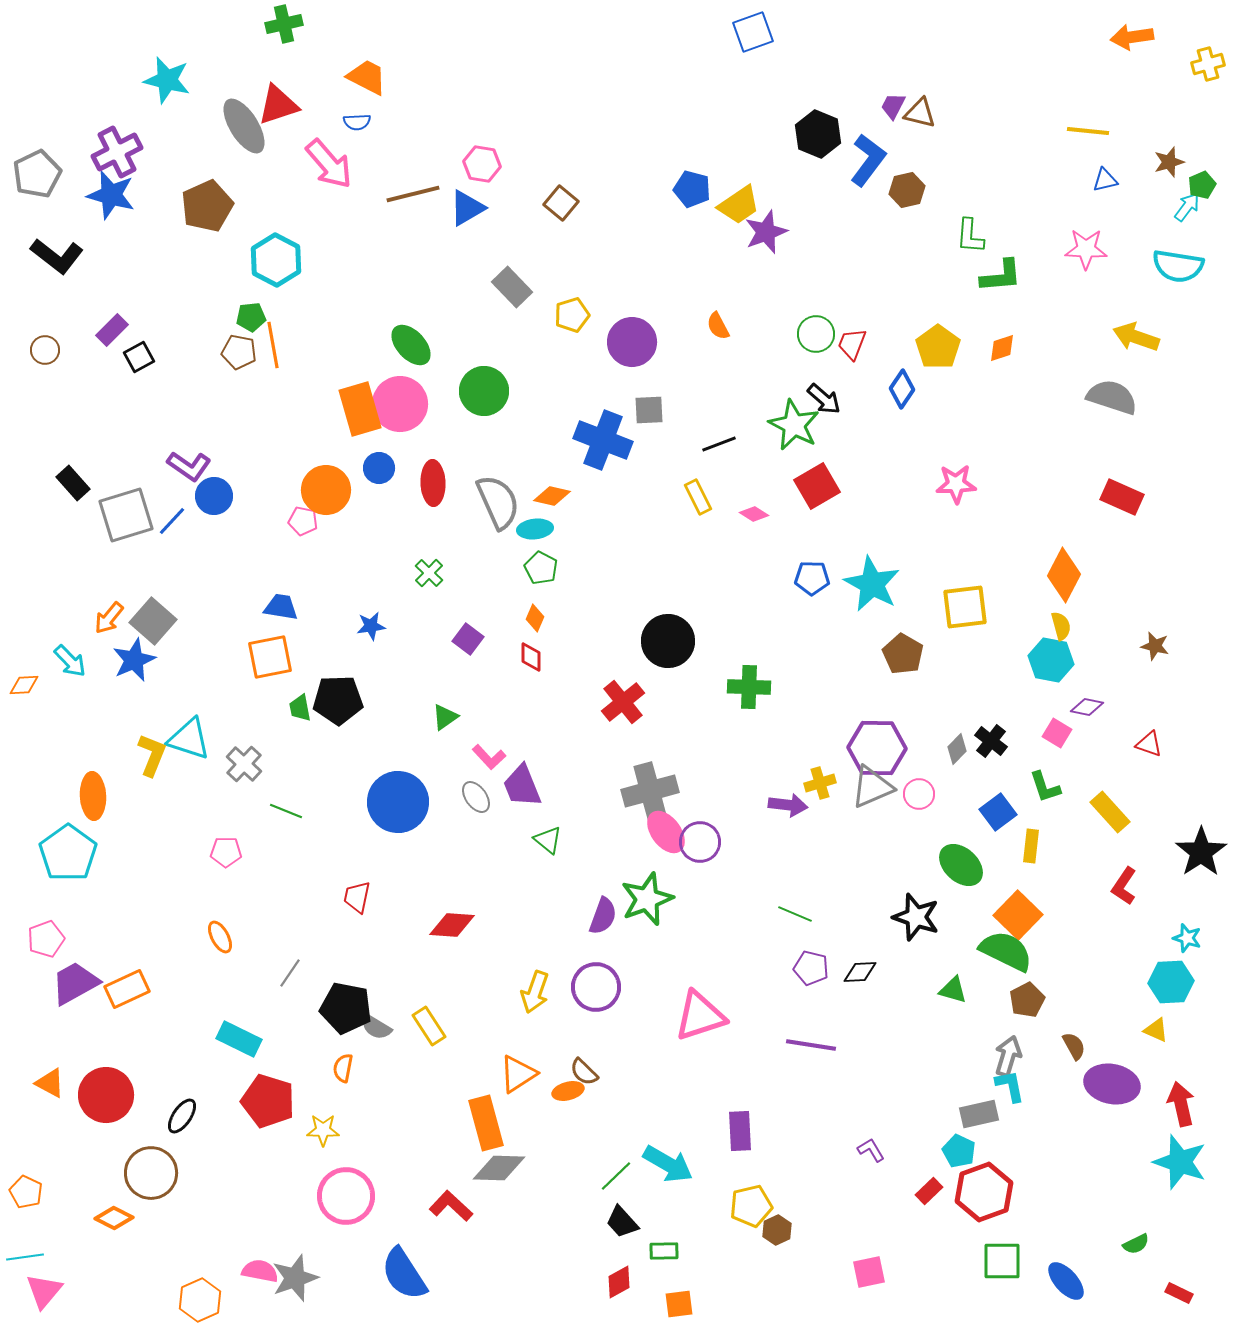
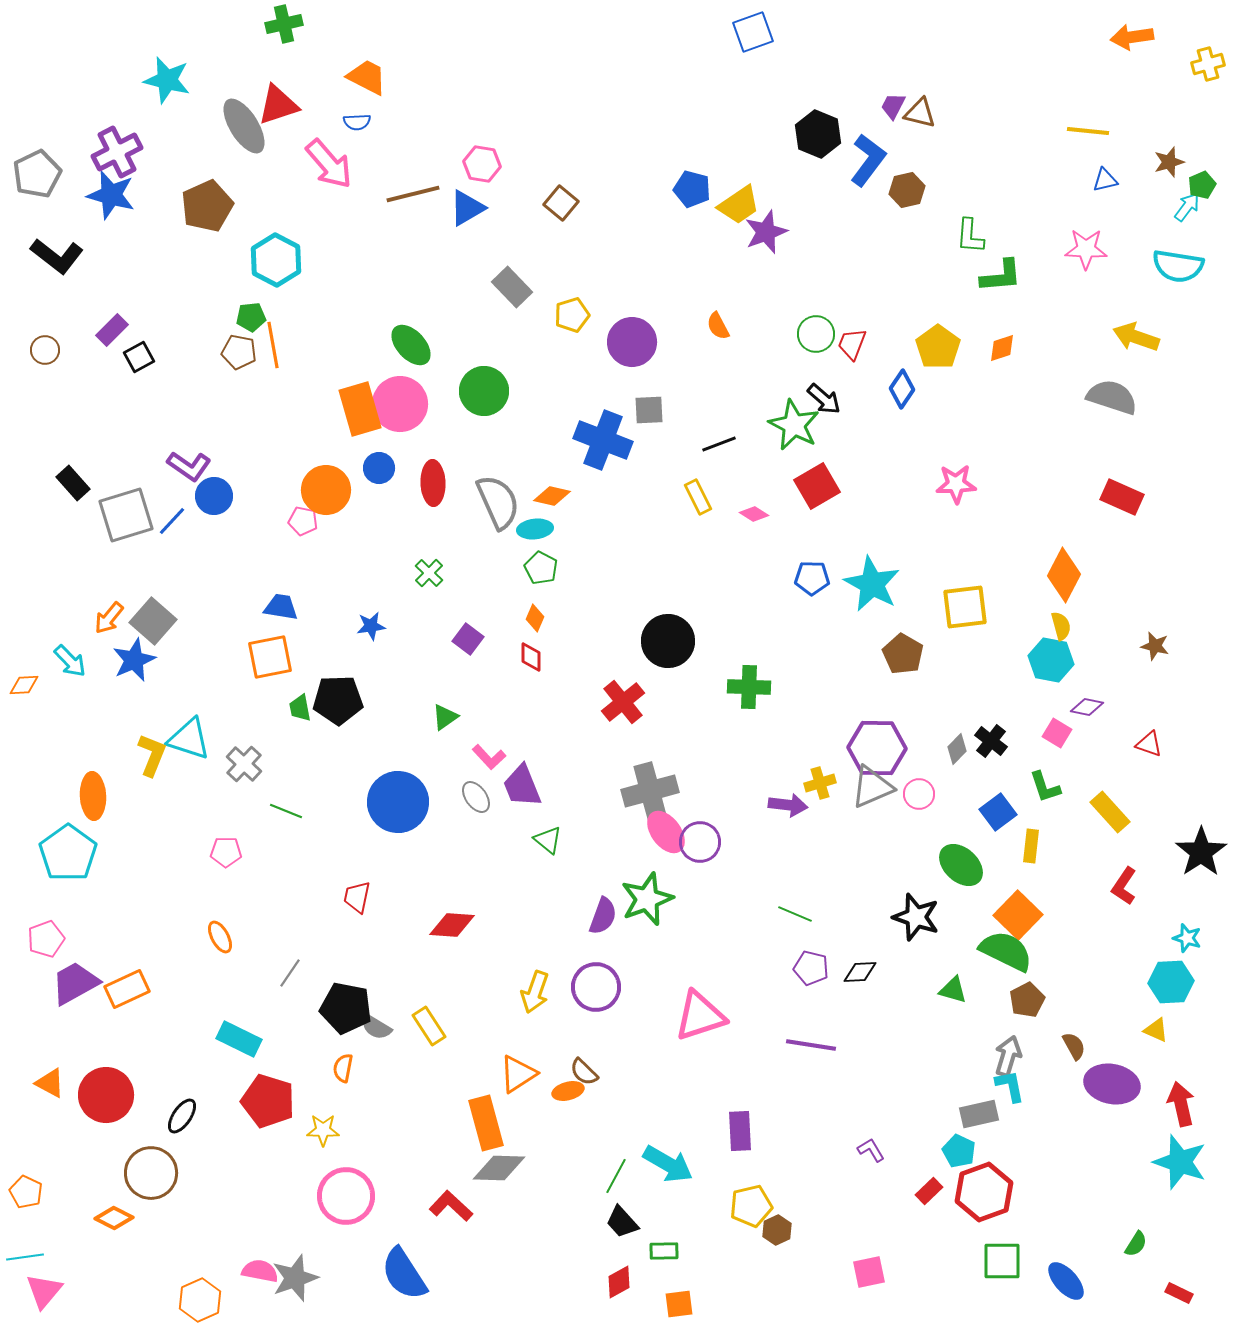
green line at (616, 1176): rotated 18 degrees counterclockwise
green semicircle at (1136, 1244): rotated 32 degrees counterclockwise
